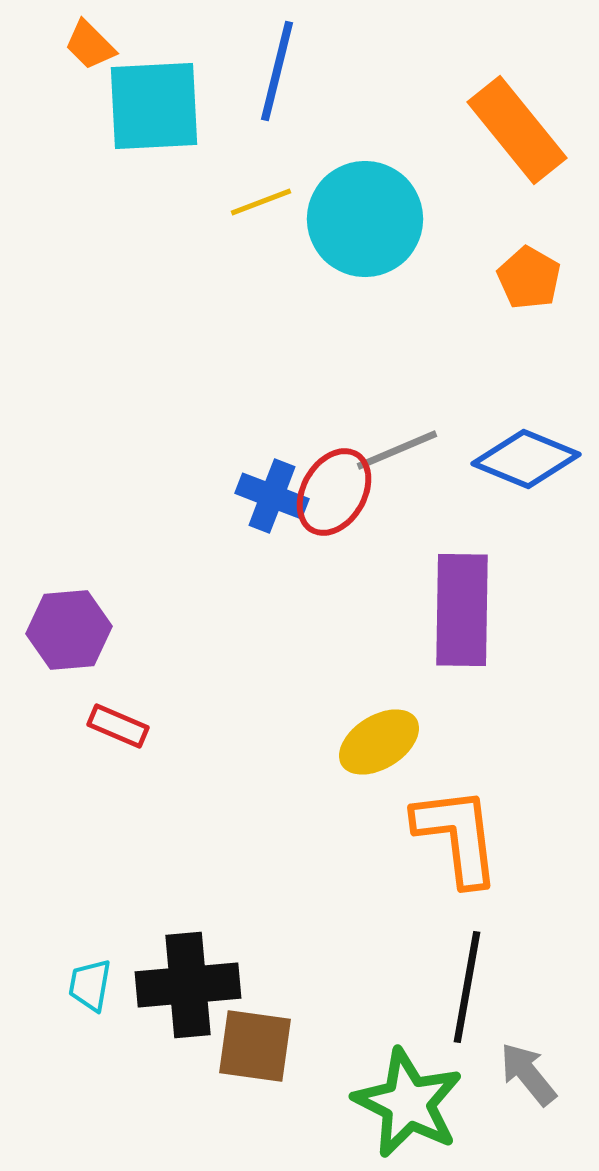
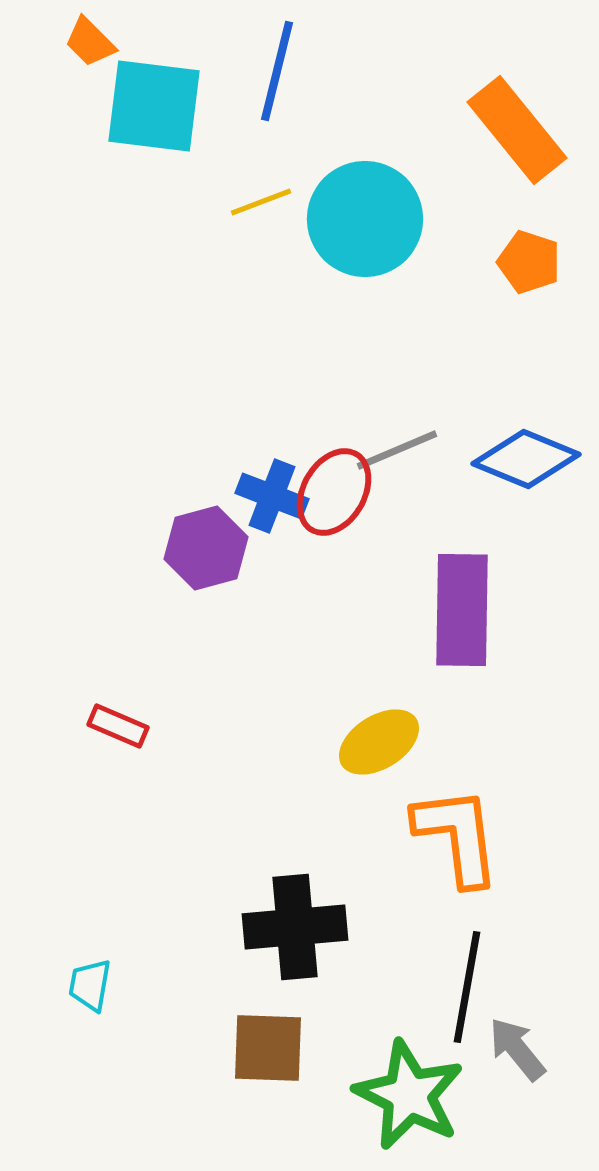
orange trapezoid: moved 3 px up
cyan square: rotated 10 degrees clockwise
orange pentagon: moved 16 px up; rotated 12 degrees counterclockwise
purple hexagon: moved 137 px right, 82 px up; rotated 10 degrees counterclockwise
black cross: moved 107 px right, 58 px up
brown square: moved 13 px right, 2 px down; rotated 6 degrees counterclockwise
gray arrow: moved 11 px left, 25 px up
green star: moved 1 px right, 8 px up
